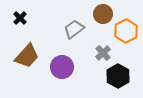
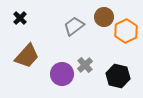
brown circle: moved 1 px right, 3 px down
gray trapezoid: moved 3 px up
gray cross: moved 18 px left, 12 px down
purple circle: moved 7 px down
black hexagon: rotated 15 degrees counterclockwise
